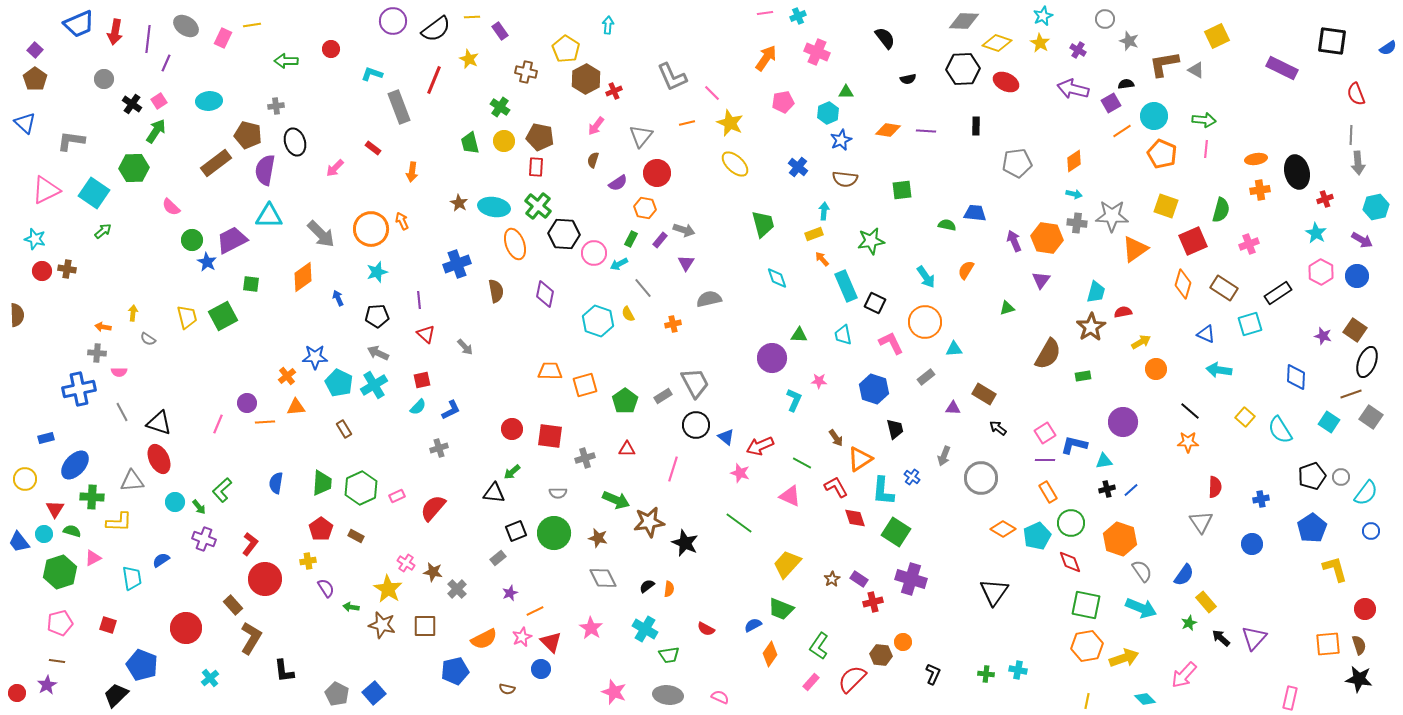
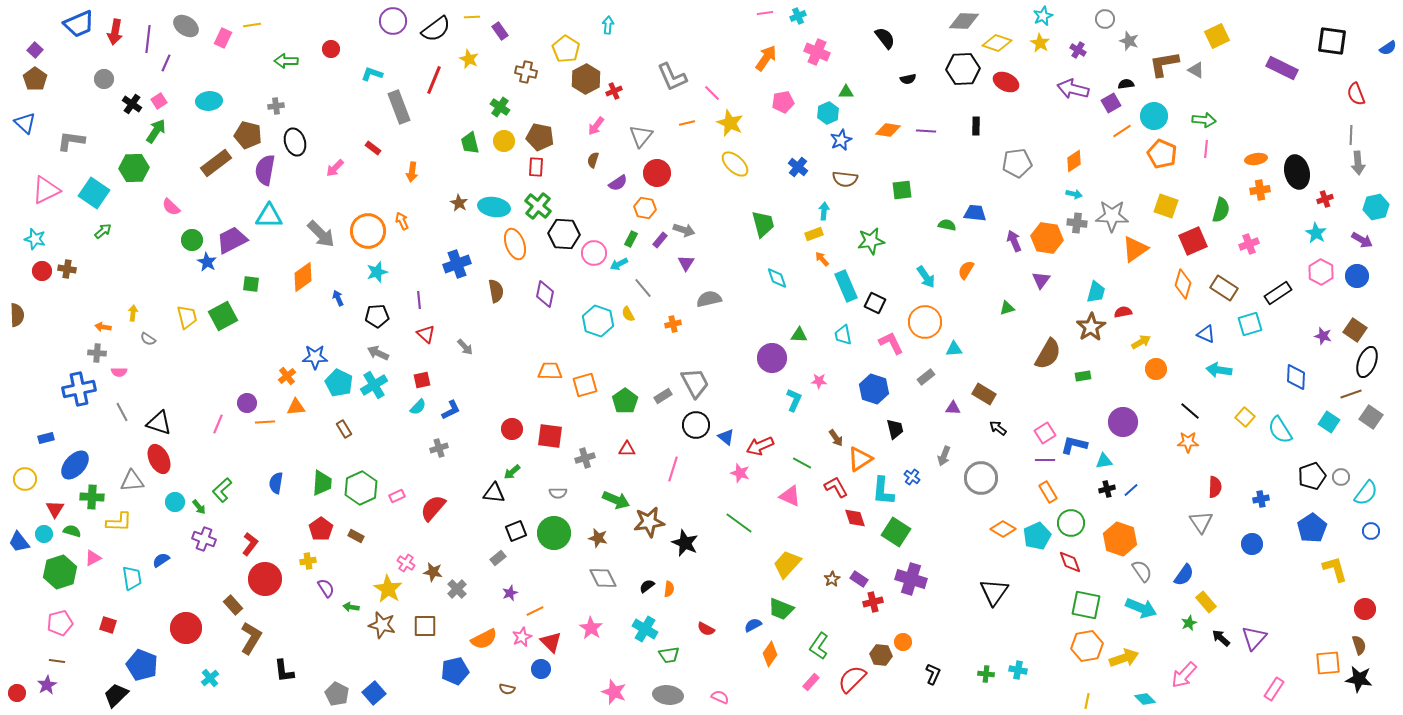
orange circle at (371, 229): moved 3 px left, 2 px down
orange square at (1328, 644): moved 19 px down
pink rectangle at (1290, 698): moved 16 px left, 9 px up; rotated 20 degrees clockwise
